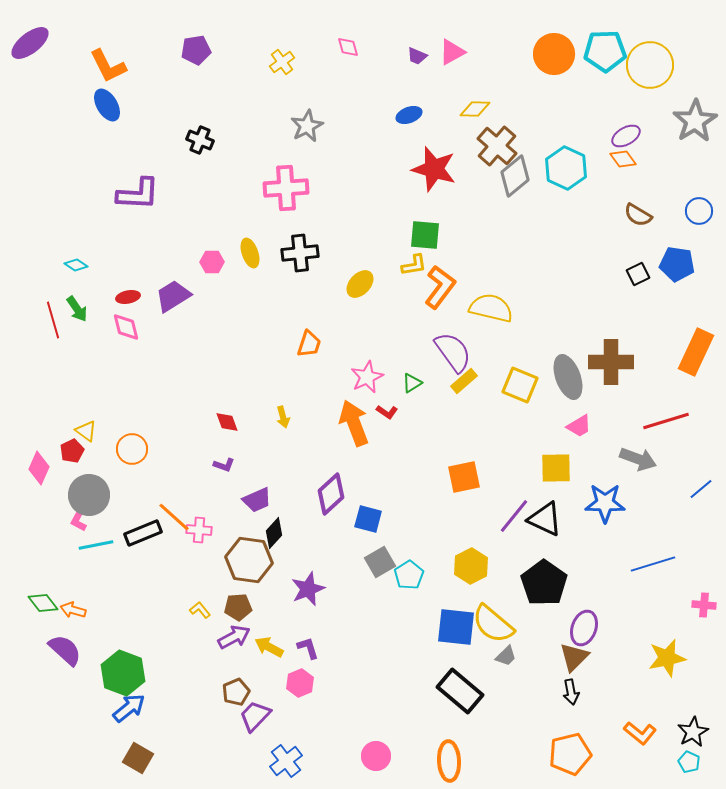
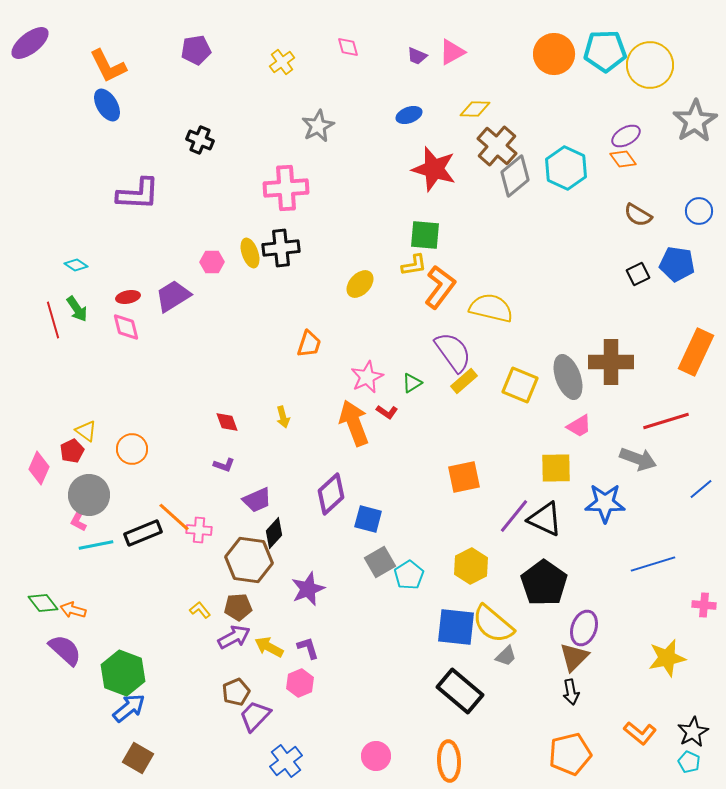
gray star at (307, 126): moved 11 px right
black cross at (300, 253): moved 19 px left, 5 px up
